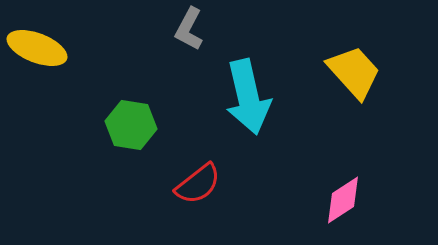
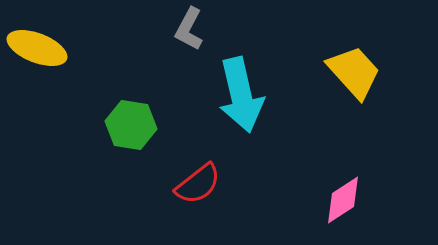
cyan arrow: moved 7 px left, 2 px up
